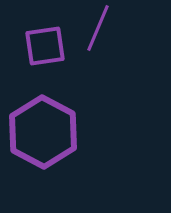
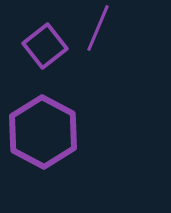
purple square: rotated 30 degrees counterclockwise
